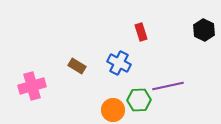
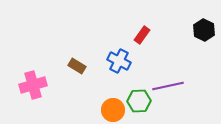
red rectangle: moved 1 px right, 3 px down; rotated 54 degrees clockwise
blue cross: moved 2 px up
pink cross: moved 1 px right, 1 px up
green hexagon: moved 1 px down
